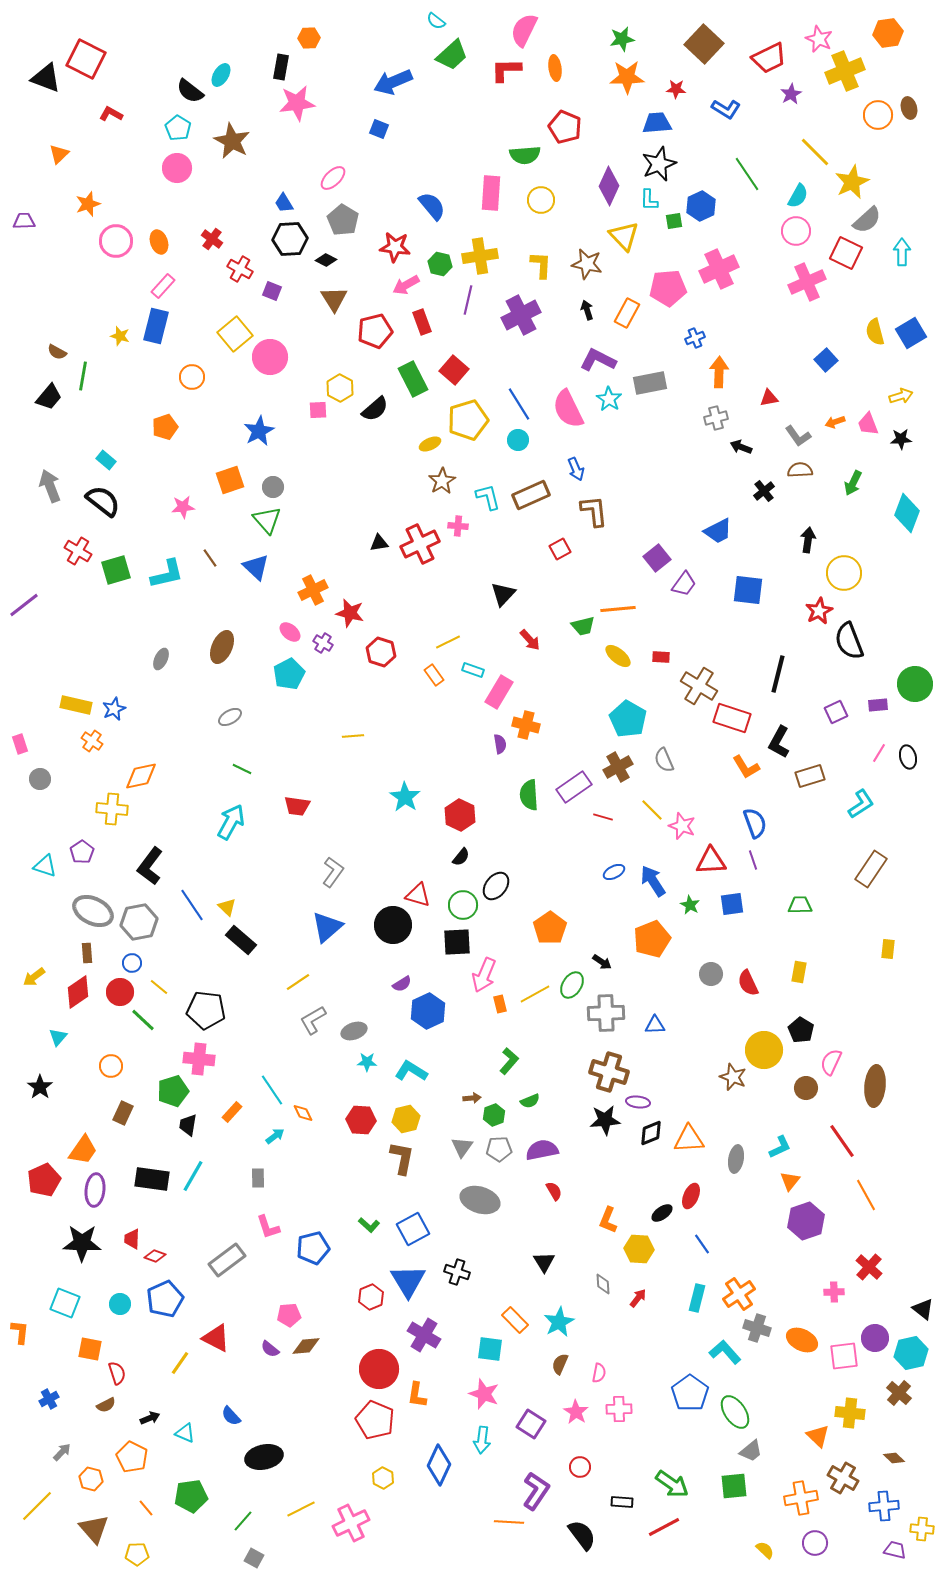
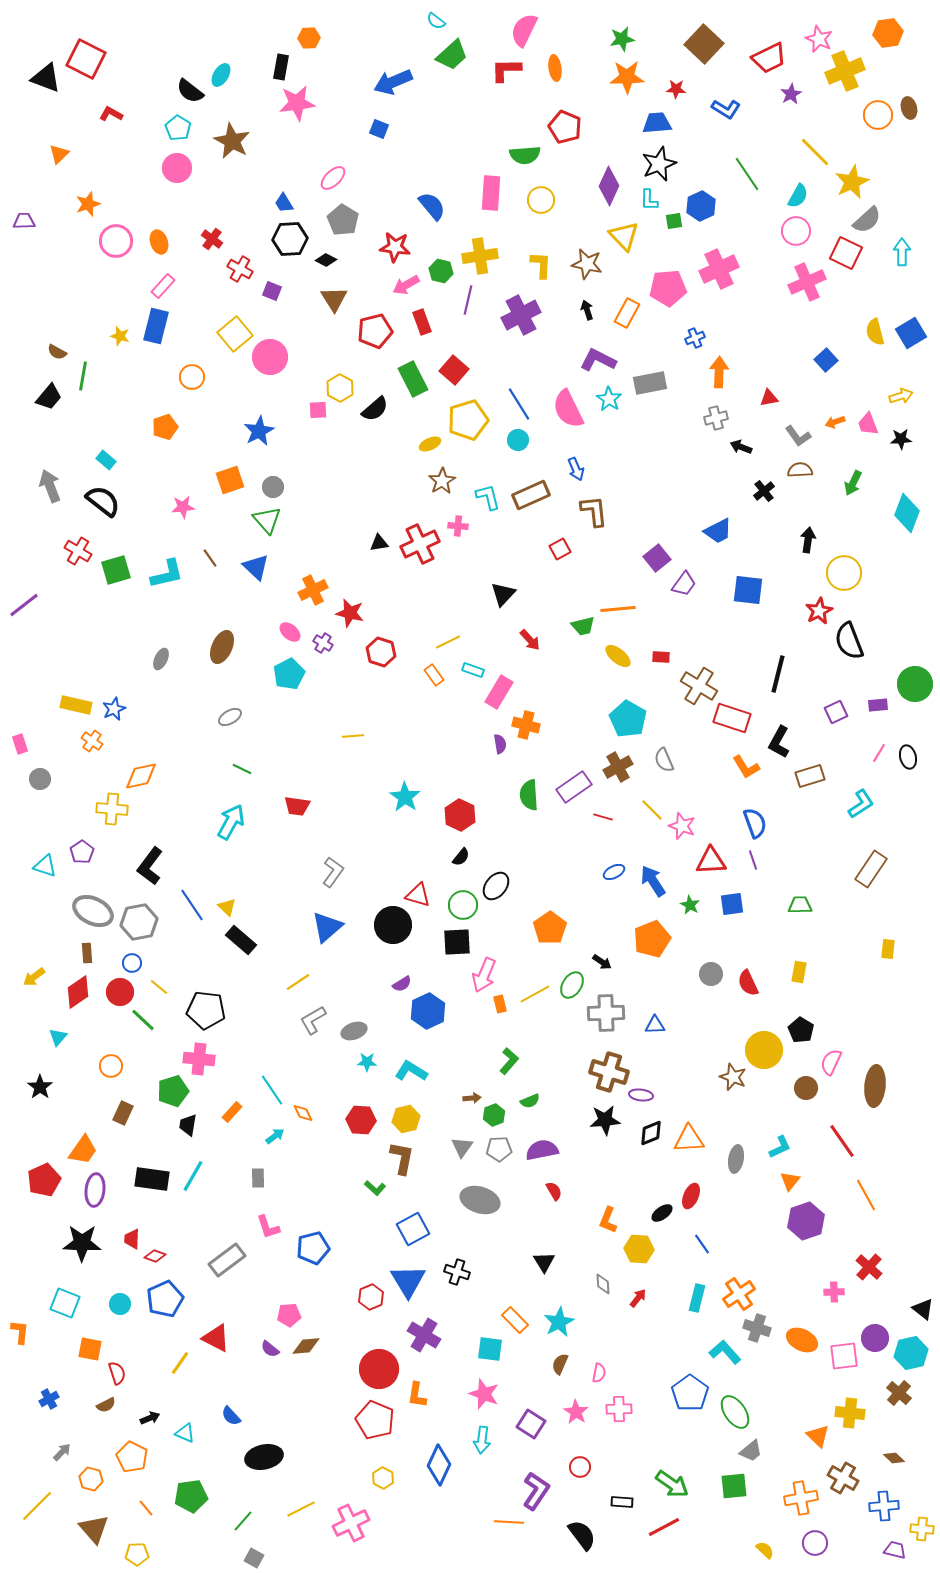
green hexagon at (440, 264): moved 1 px right, 7 px down
purple ellipse at (638, 1102): moved 3 px right, 7 px up
green L-shape at (369, 1225): moved 6 px right, 37 px up
